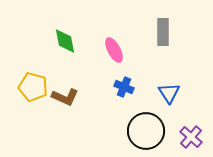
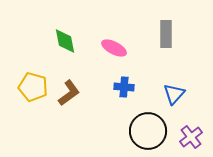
gray rectangle: moved 3 px right, 2 px down
pink ellipse: moved 2 px up; rotated 35 degrees counterclockwise
blue cross: rotated 18 degrees counterclockwise
blue triangle: moved 5 px right, 1 px down; rotated 15 degrees clockwise
brown L-shape: moved 4 px right, 4 px up; rotated 60 degrees counterclockwise
black circle: moved 2 px right
purple cross: rotated 10 degrees clockwise
